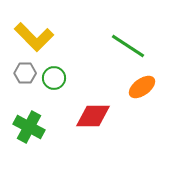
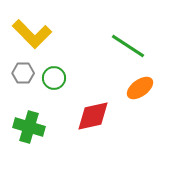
yellow L-shape: moved 2 px left, 3 px up
gray hexagon: moved 2 px left
orange ellipse: moved 2 px left, 1 px down
red diamond: rotated 12 degrees counterclockwise
green cross: rotated 12 degrees counterclockwise
